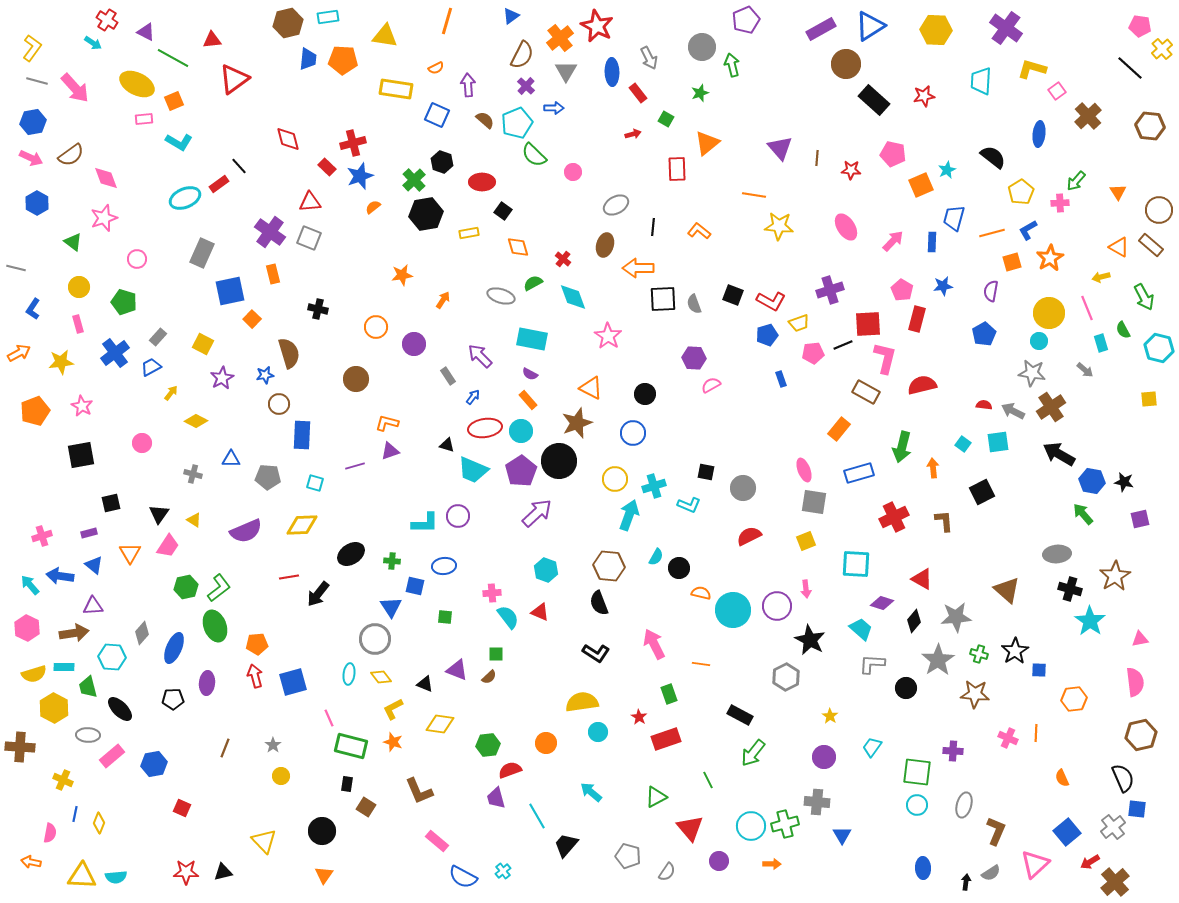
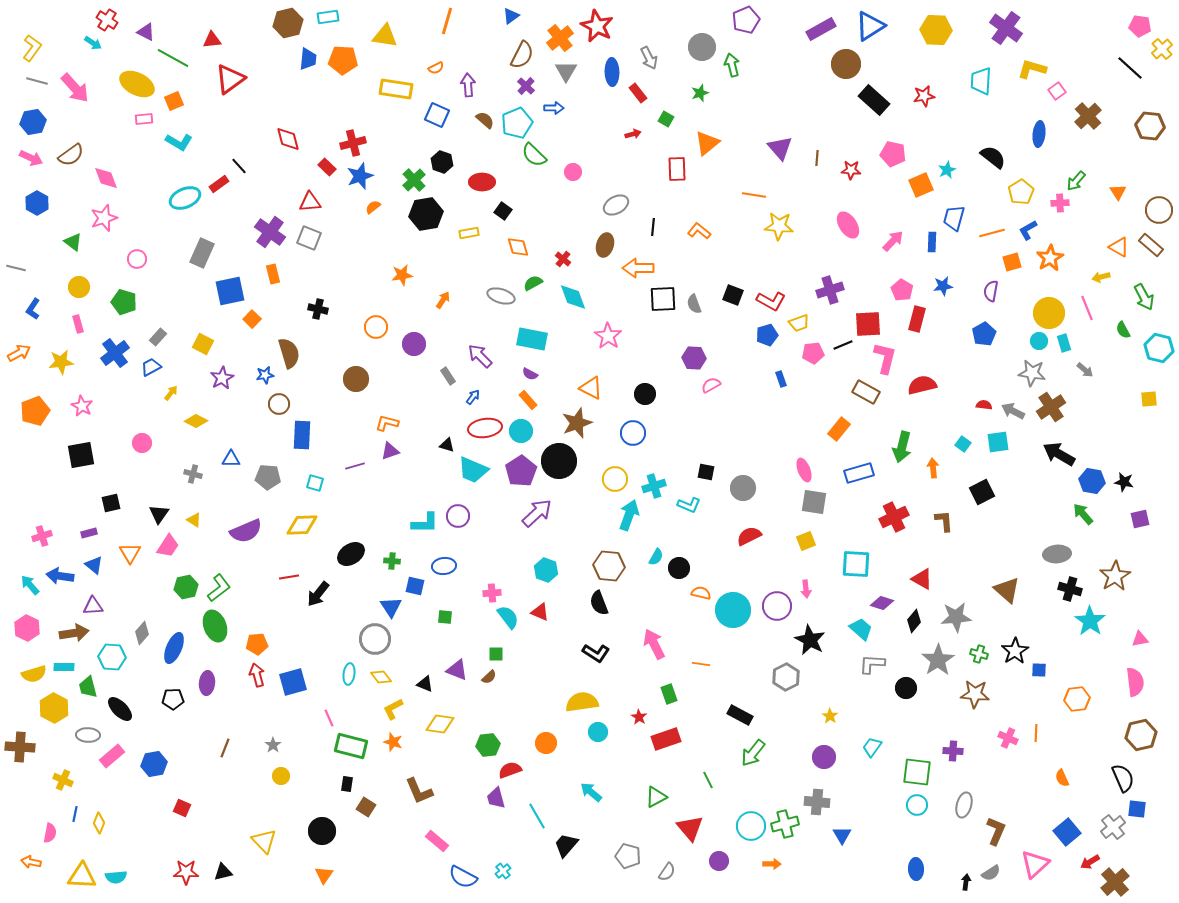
red triangle at (234, 79): moved 4 px left
pink ellipse at (846, 227): moved 2 px right, 2 px up
cyan rectangle at (1101, 343): moved 37 px left
red arrow at (255, 676): moved 2 px right, 1 px up
orange hexagon at (1074, 699): moved 3 px right
blue ellipse at (923, 868): moved 7 px left, 1 px down
